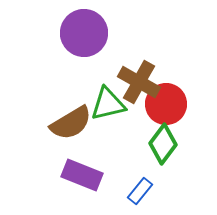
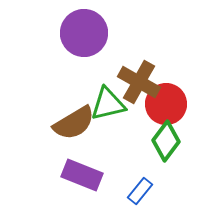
brown semicircle: moved 3 px right
green diamond: moved 3 px right, 3 px up
